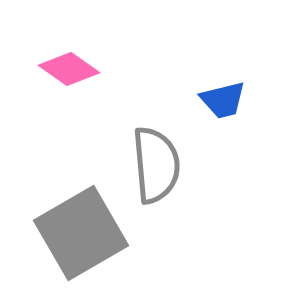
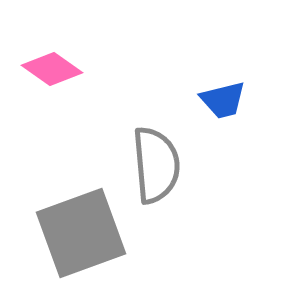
pink diamond: moved 17 px left
gray square: rotated 10 degrees clockwise
